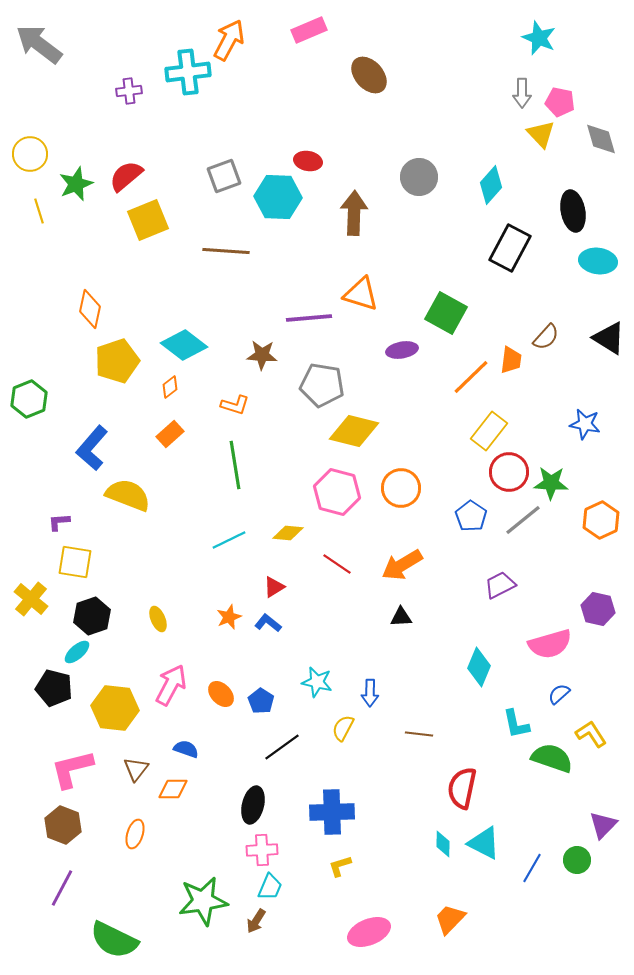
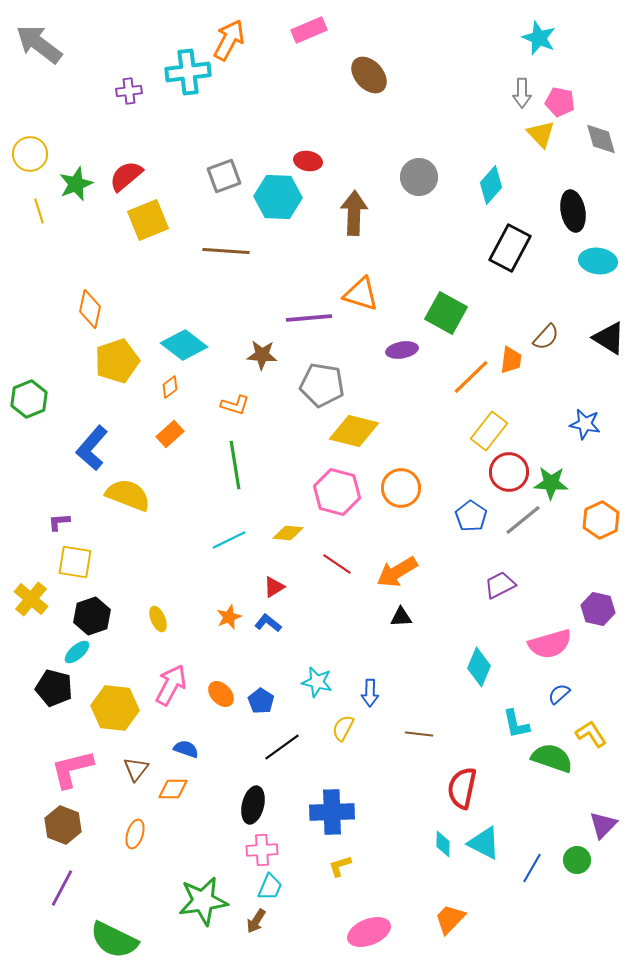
orange arrow at (402, 565): moved 5 px left, 7 px down
